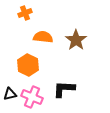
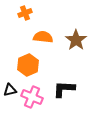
orange hexagon: rotated 10 degrees clockwise
black triangle: moved 4 px up
